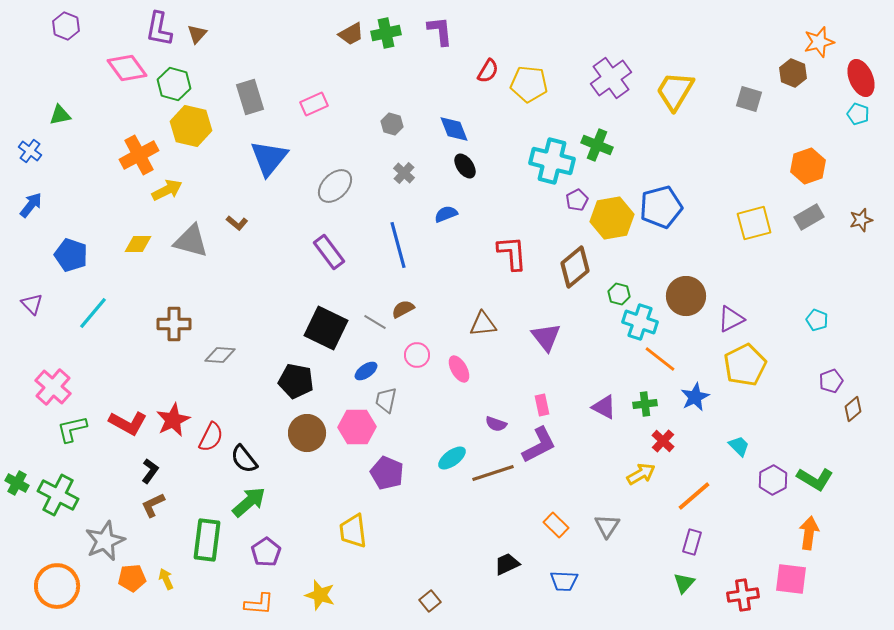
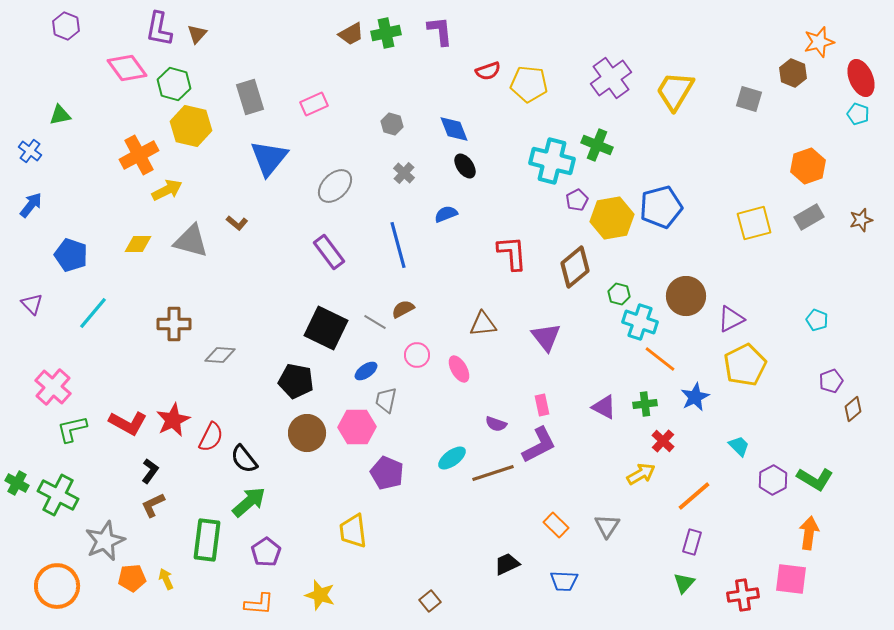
red semicircle at (488, 71): rotated 40 degrees clockwise
